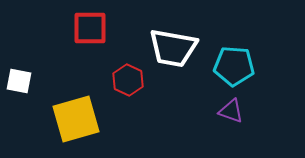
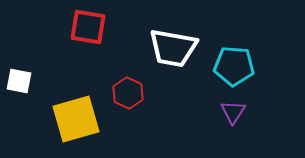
red square: moved 2 px left, 1 px up; rotated 9 degrees clockwise
red hexagon: moved 13 px down
purple triangle: moved 2 px right, 1 px down; rotated 44 degrees clockwise
